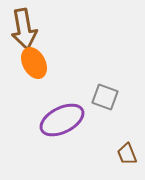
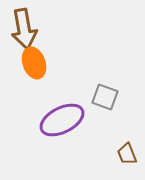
orange ellipse: rotated 8 degrees clockwise
